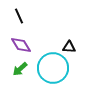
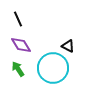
black line: moved 1 px left, 3 px down
black triangle: moved 1 px left, 1 px up; rotated 24 degrees clockwise
green arrow: moved 2 px left; rotated 98 degrees clockwise
